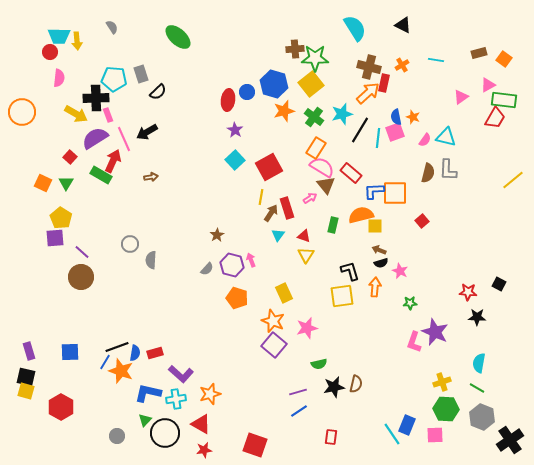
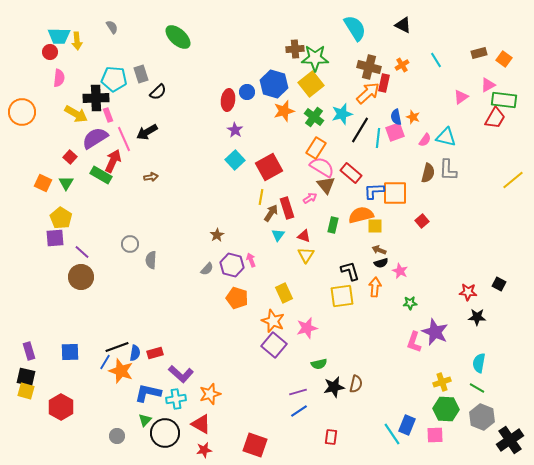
cyan line at (436, 60): rotated 49 degrees clockwise
